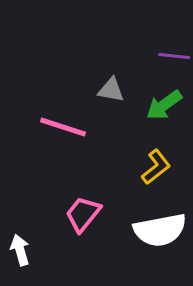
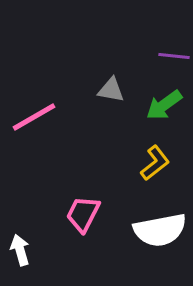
pink line: moved 29 px left, 10 px up; rotated 48 degrees counterclockwise
yellow L-shape: moved 1 px left, 4 px up
pink trapezoid: rotated 12 degrees counterclockwise
